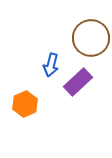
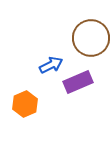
blue arrow: rotated 130 degrees counterclockwise
purple rectangle: rotated 20 degrees clockwise
